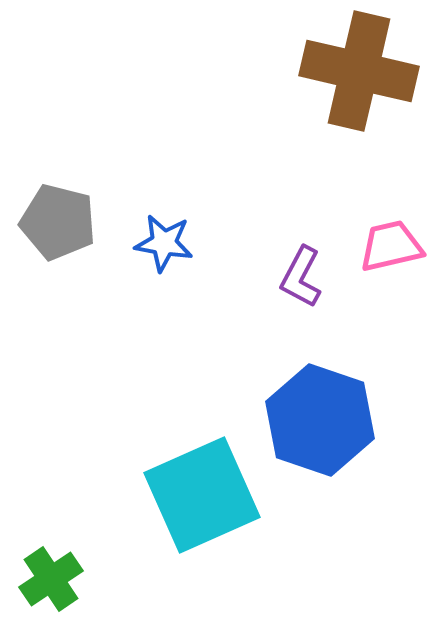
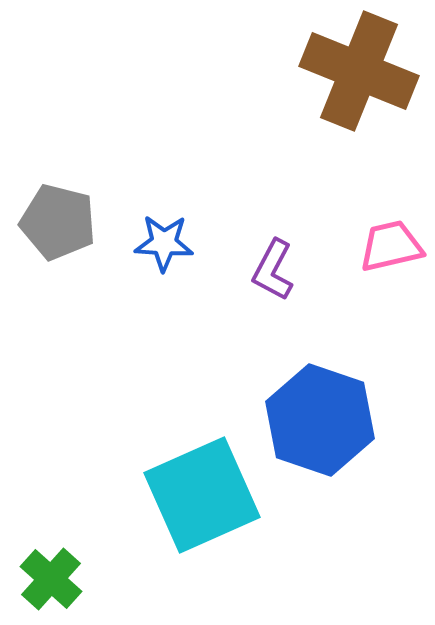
brown cross: rotated 9 degrees clockwise
blue star: rotated 6 degrees counterclockwise
purple L-shape: moved 28 px left, 7 px up
green cross: rotated 14 degrees counterclockwise
